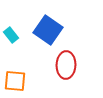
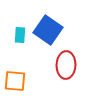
cyan rectangle: moved 9 px right; rotated 42 degrees clockwise
